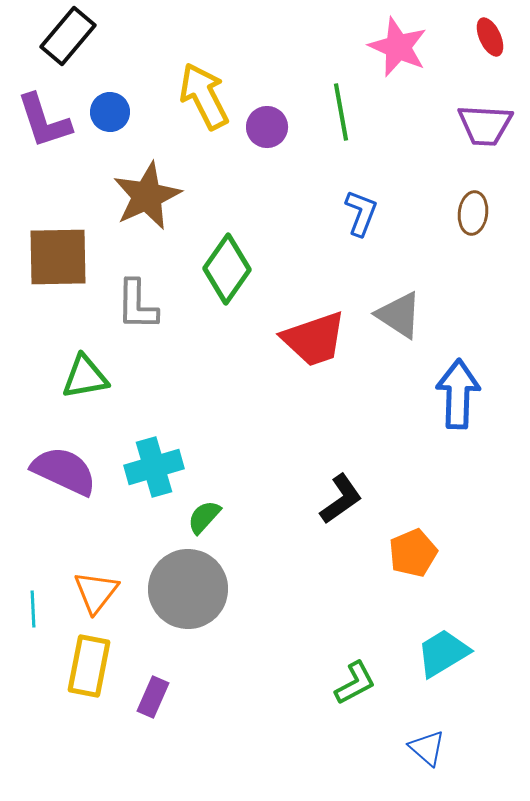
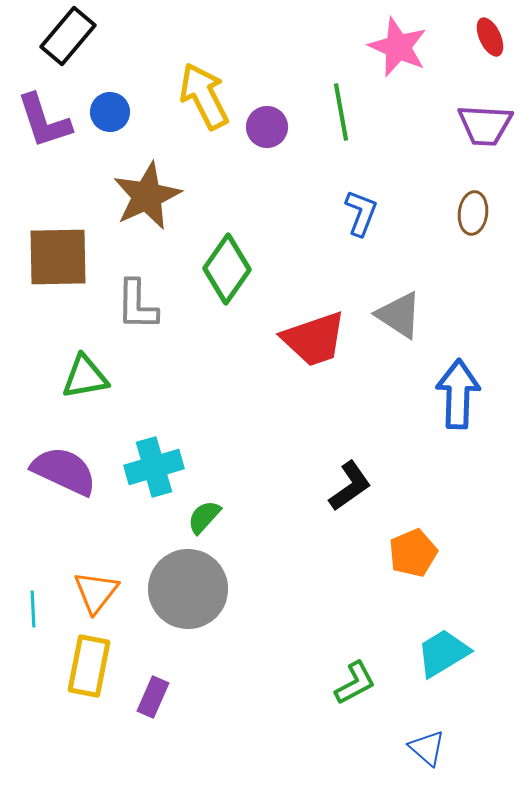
black L-shape: moved 9 px right, 13 px up
